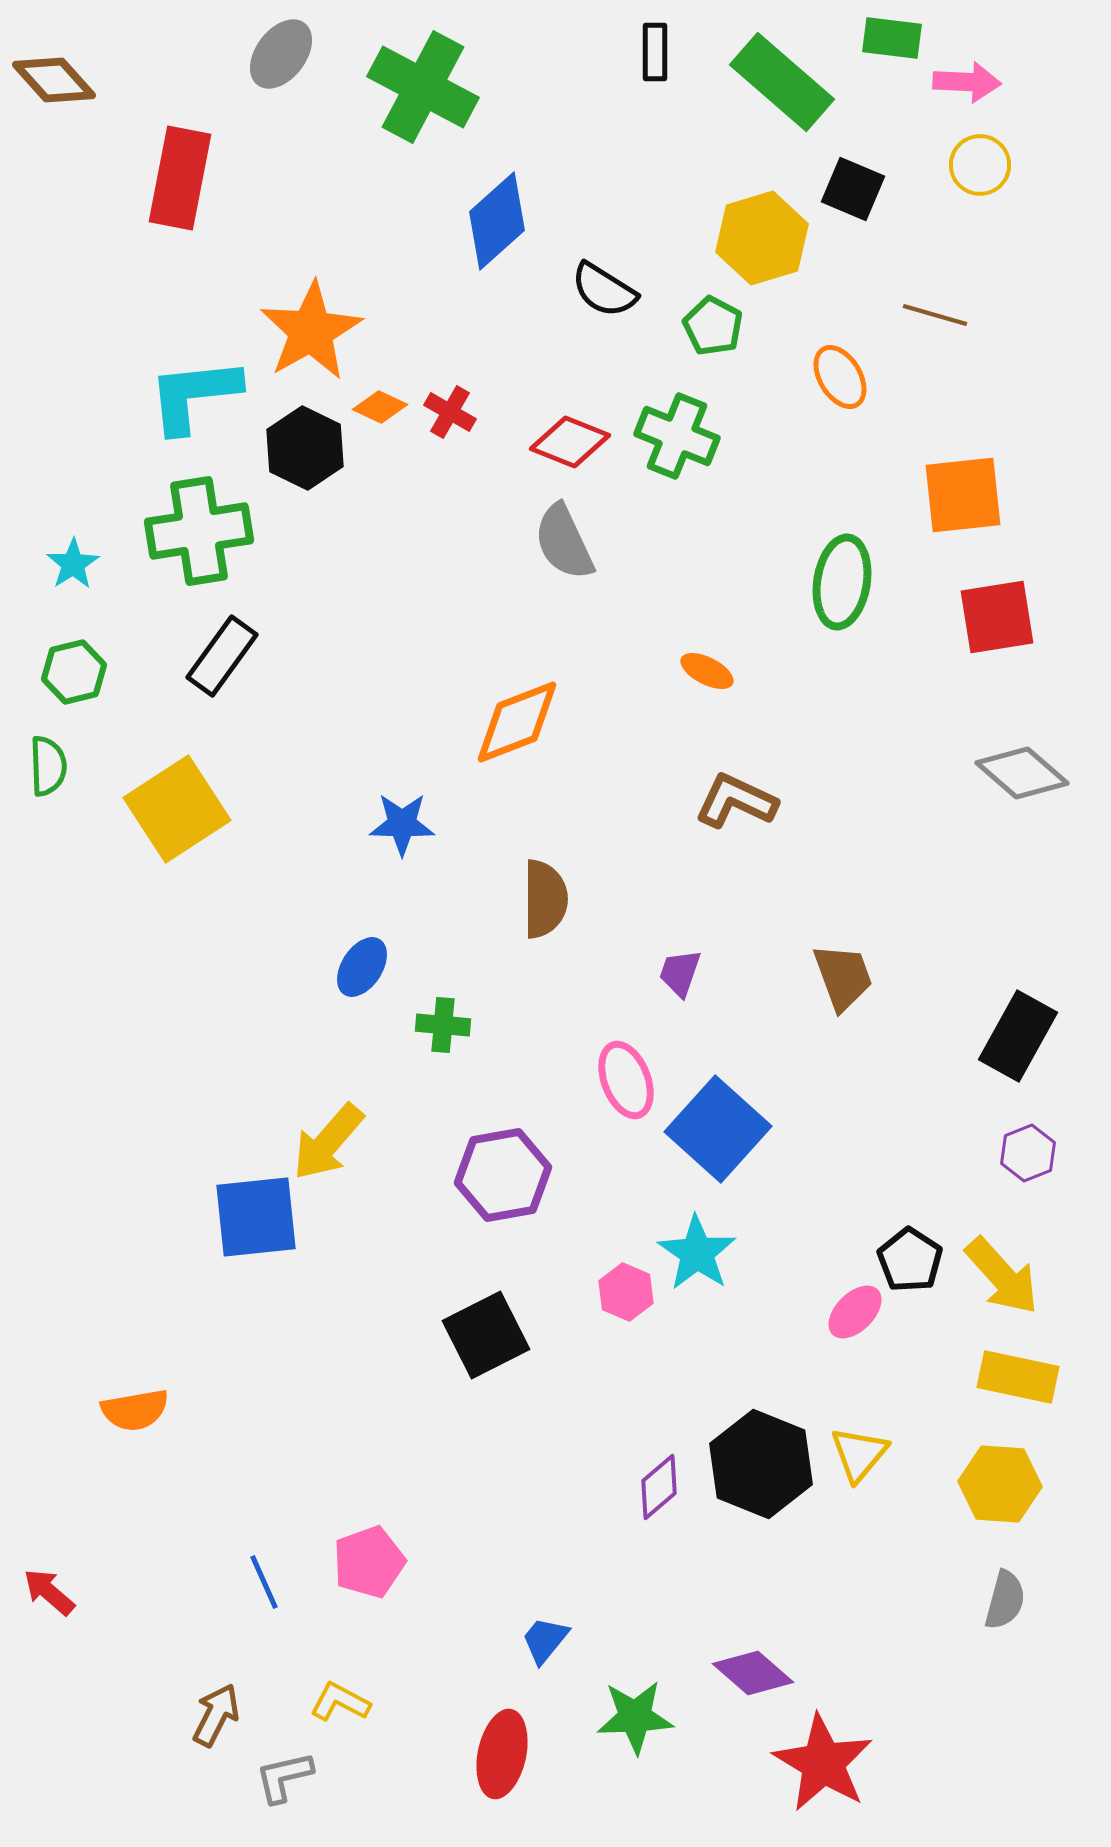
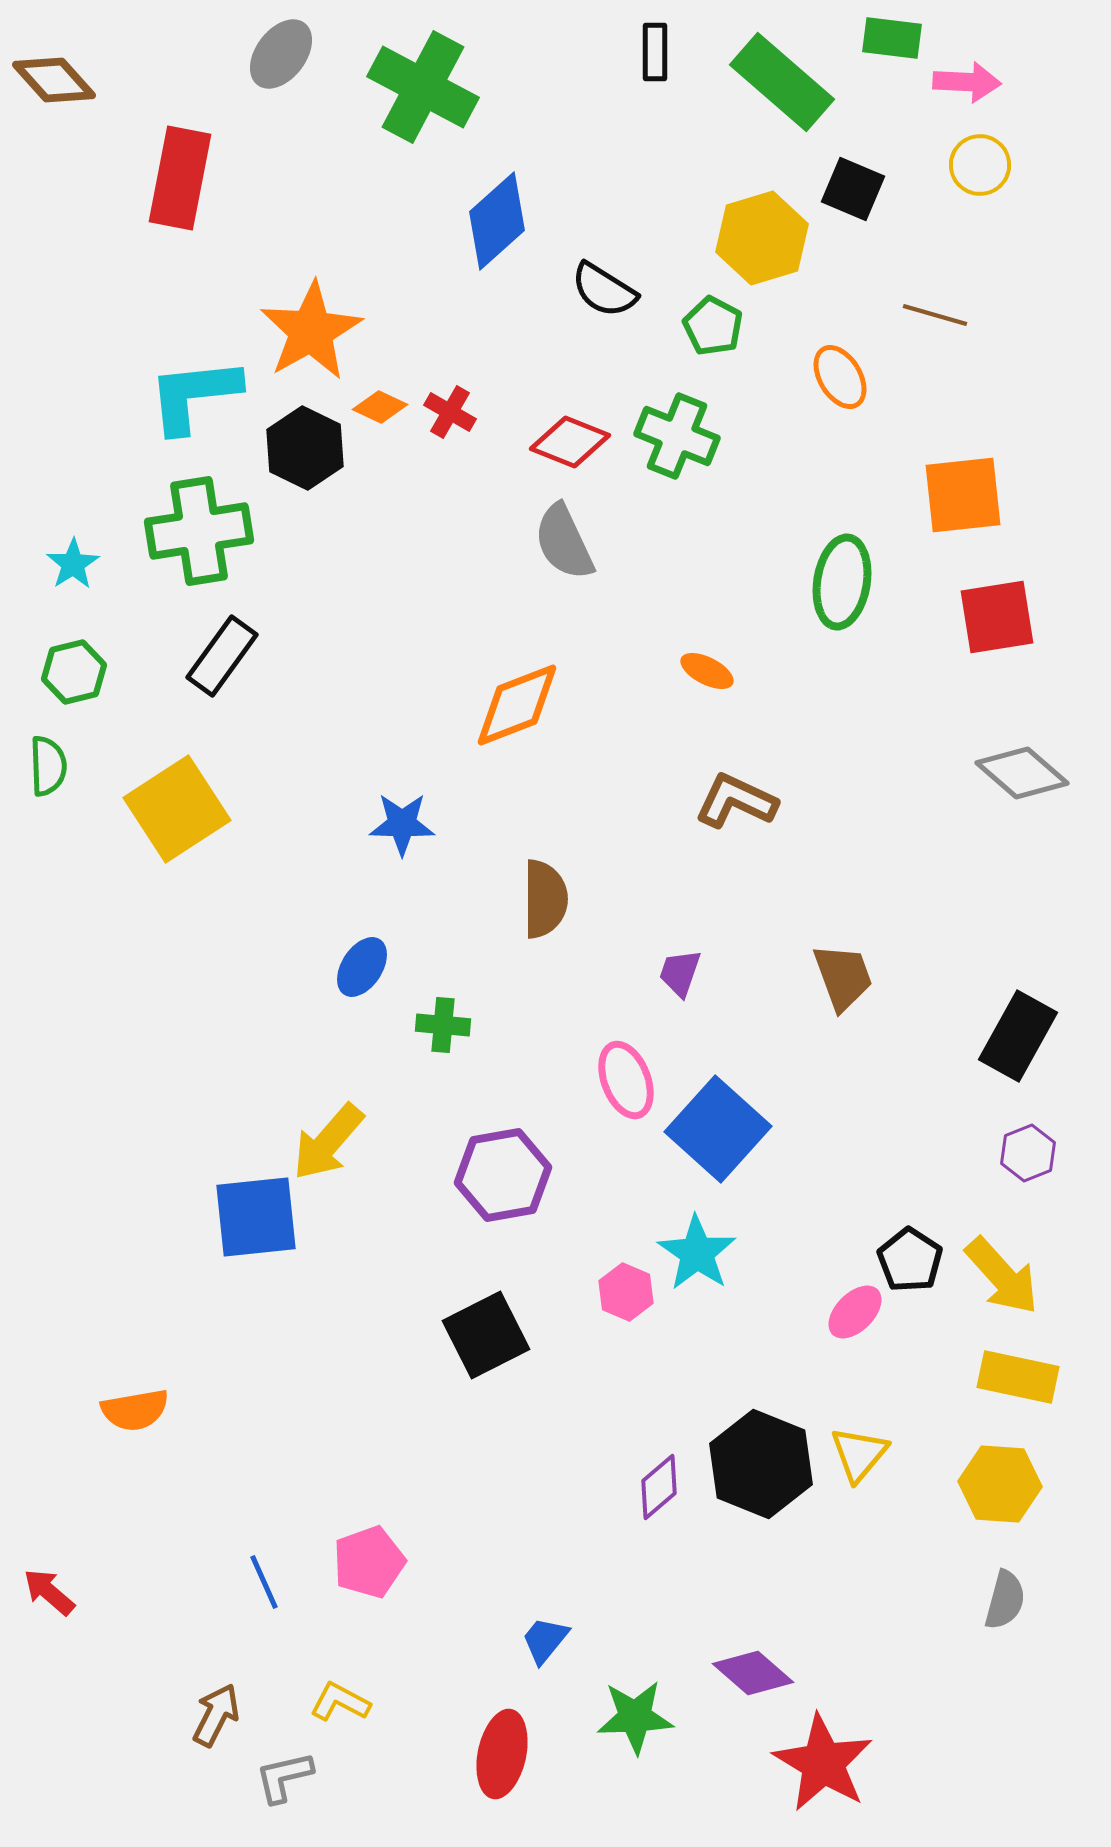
orange diamond at (517, 722): moved 17 px up
